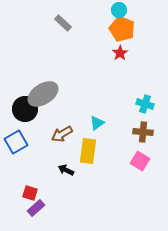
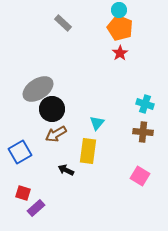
orange pentagon: moved 2 px left, 1 px up
gray ellipse: moved 5 px left, 5 px up
black circle: moved 27 px right
cyan triangle: rotated 14 degrees counterclockwise
brown arrow: moved 6 px left
blue square: moved 4 px right, 10 px down
pink square: moved 15 px down
red square: moved 7 px left
